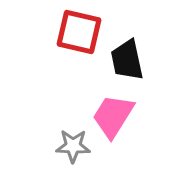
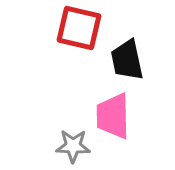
red square: moved 4 px up
pink trapezoid: rotated 33 degrees counterclockwise
